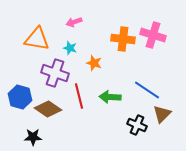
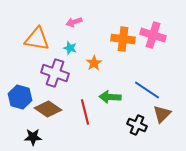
orange star: rotated 21 degrees clockwise
red line: moved 6 px right, 16 px down
